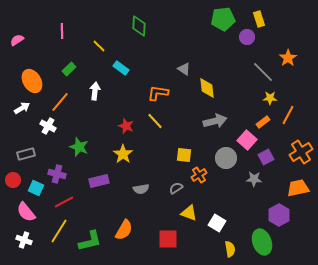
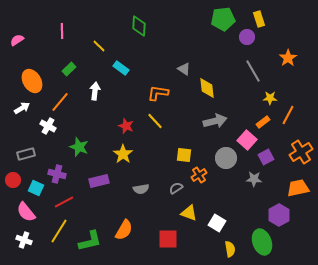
gray line at (263, 72): moved 10 px left, 1 px up; rotated 15 degrees clockwise
